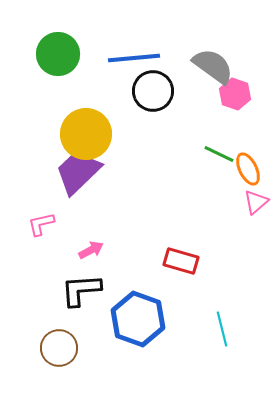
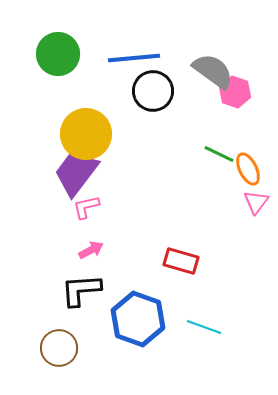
gray semicircle: moved 5 px down
pink hexagon: moved 2 px up
purple trapezoid: moved 2 px left, 1 px down; rotated 9 degrees counterclockwise
pink triangle: rotated 12 degrees counterclockwise
pink L-shape: moved 45 px right, 17 px up
cyan line: moved 18 px left, 2 px up; rotated 56 degrees counterclockwise
